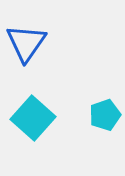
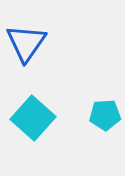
cyan pentagon: rotated 16 degrees clockwise
